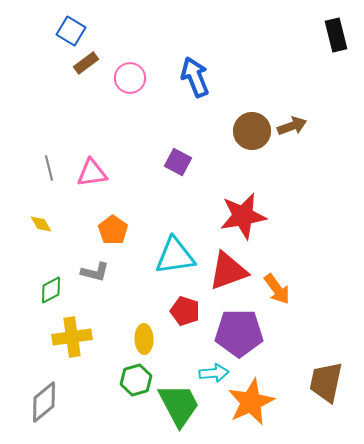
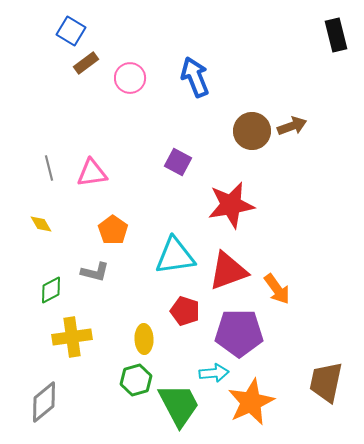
red star: moved 12 px left, 11 px up
